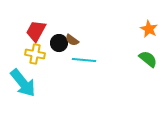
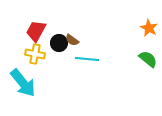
orange star: moved 1 px up
cyan line: moved 3 px right, 1 px up
